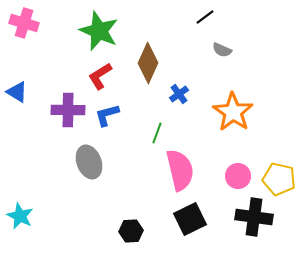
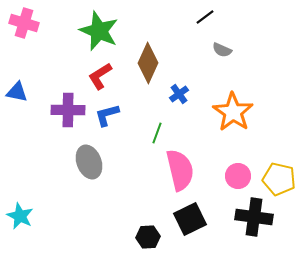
blue triangle: rotated 20 degrees counterclockwise
black hexagon: moved 17 px right, 6 px down
